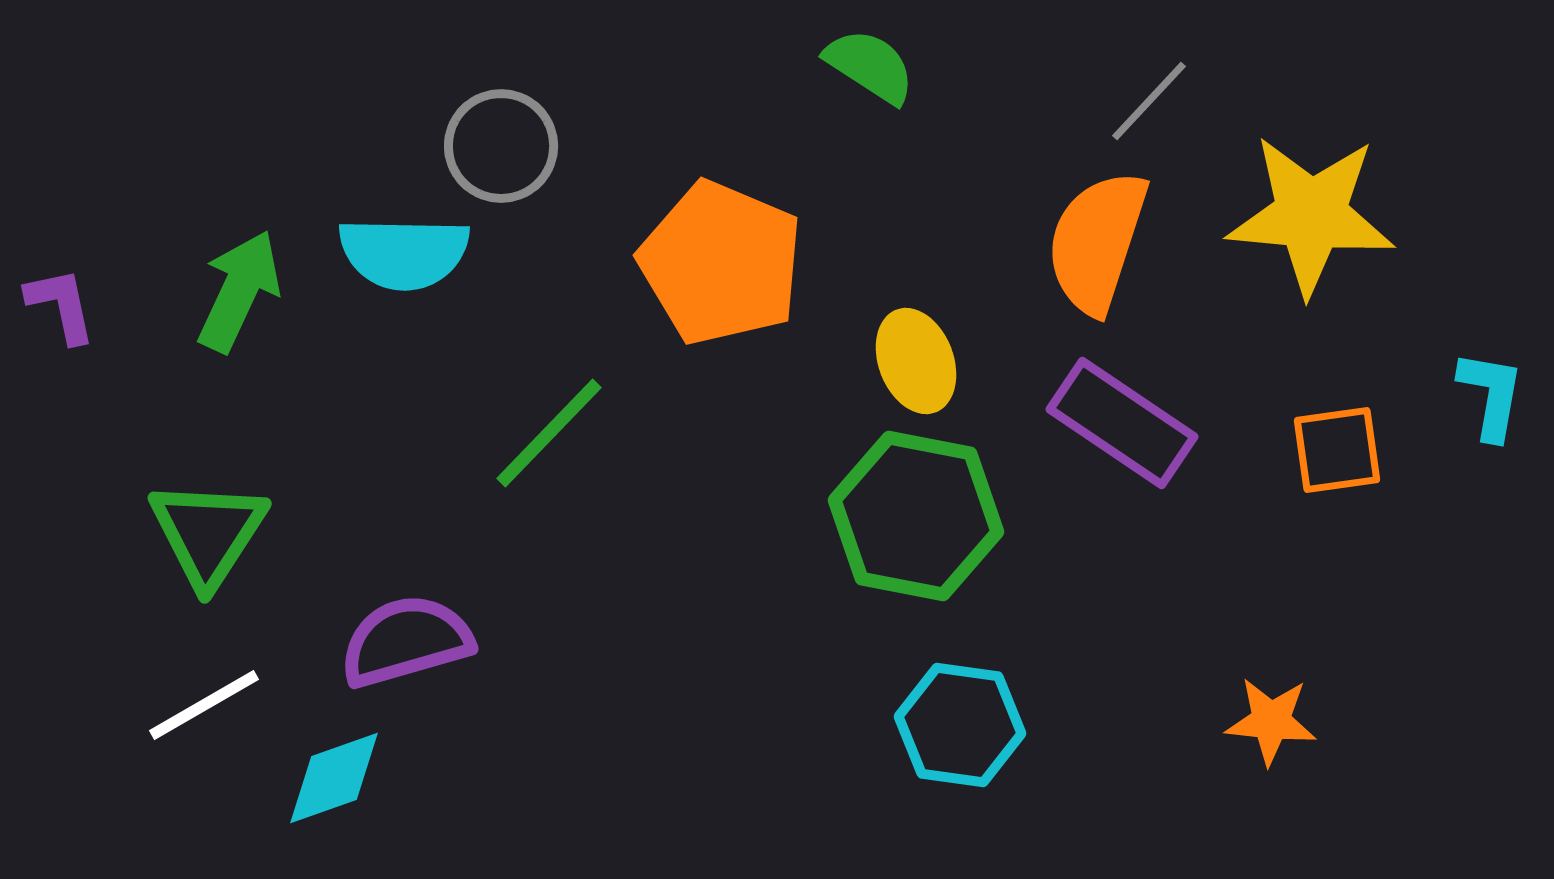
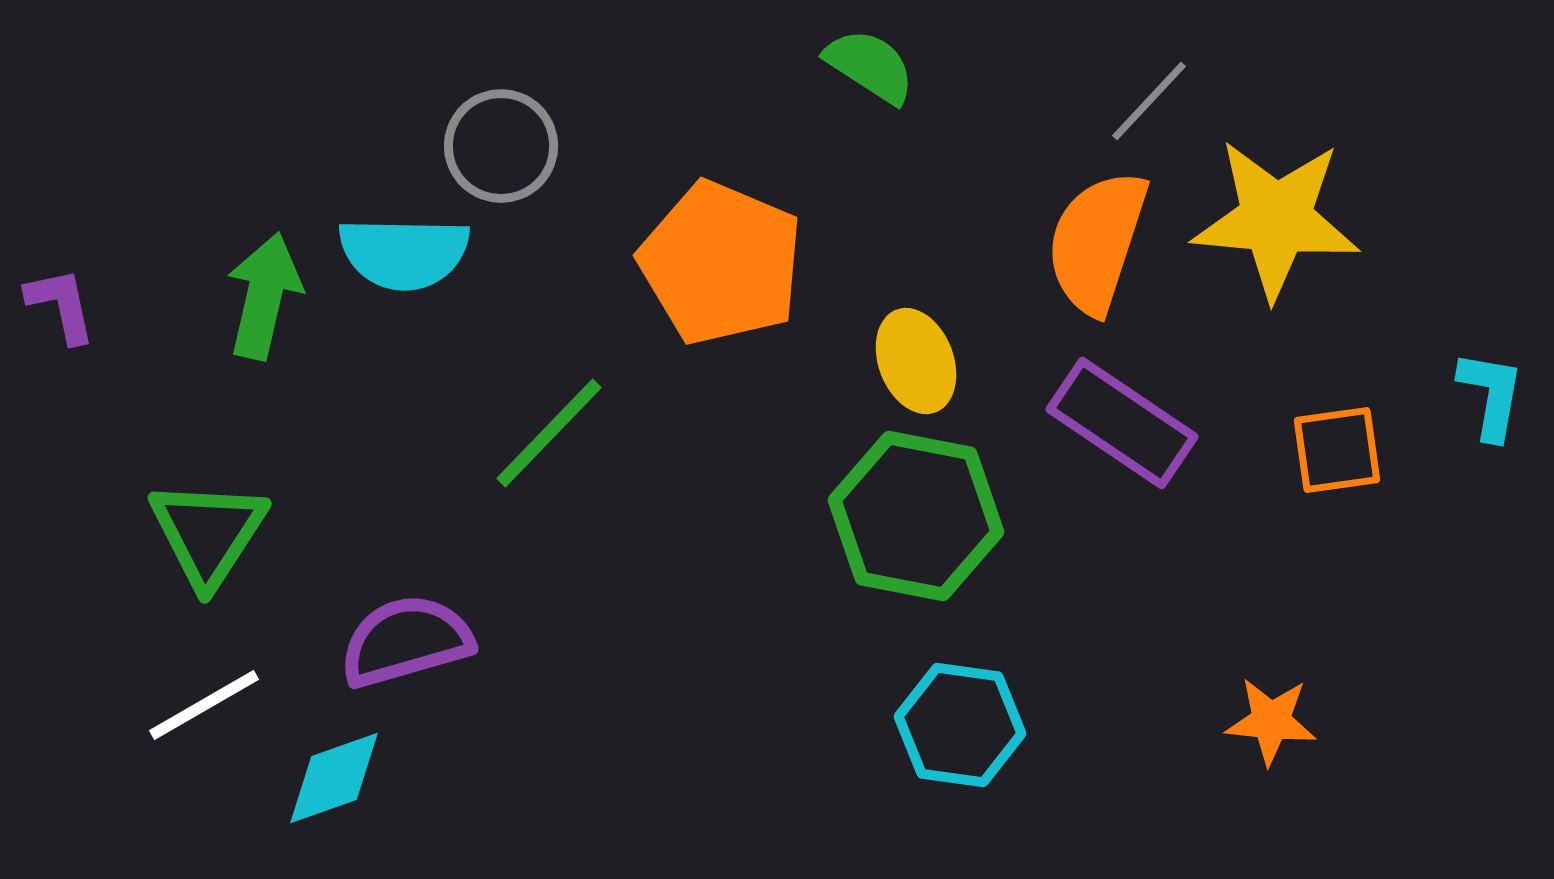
yellow star: moved 35 px left, 4 px down
green arrow: moved 25 px right, 5 px down; rotated 12 degrees counterclockwise
